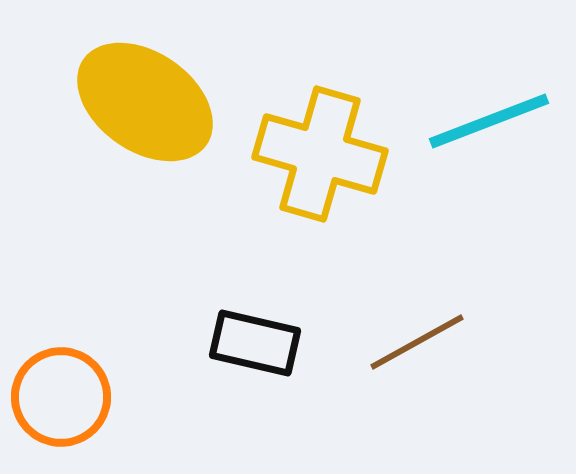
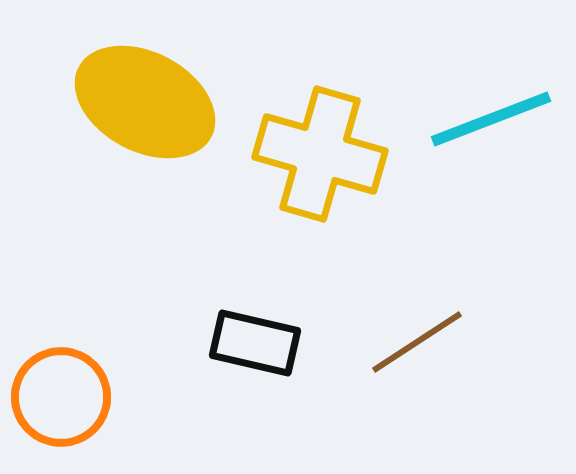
yellow ellipse: rotated 7 degrees counterclockwise
cyan line: moved 2 px right, 2 px up
brown line: rotated 4 degrees counterclockwise
